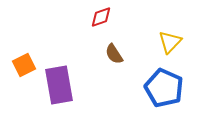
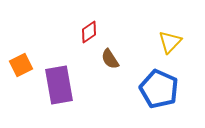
red diamond: moved 12 px left, 15 px down; rotated 15 degrees counterclockwise
brown semicircle: moved 4 px left, 5 px down
orange square: moved 3 px left
blue pentagon: moved 5 px left, 1 px down
